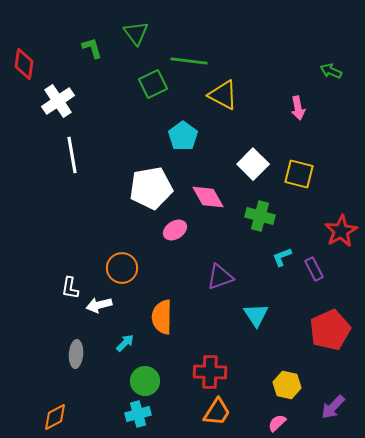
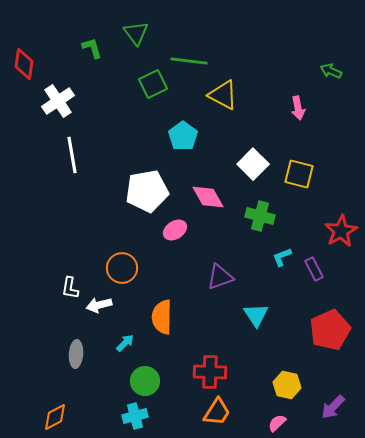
white pentagon: moved 4 px left, 3 px down
cyan cross: moved 3 px left, 2 px down
